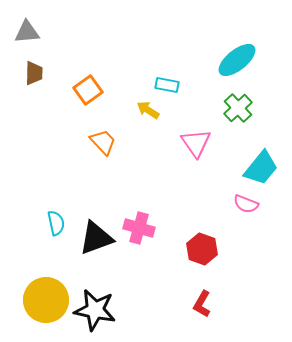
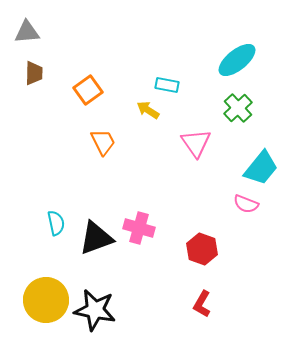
orange trapezoid: rotated 16 degrees clockwise
